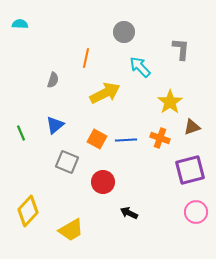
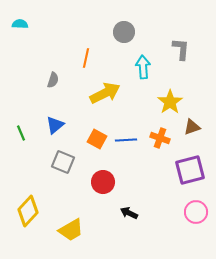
cyan arrow: moved 3 px right; rotated 40 degrees clockwise
gray square: moved 4 px left
